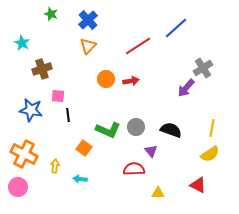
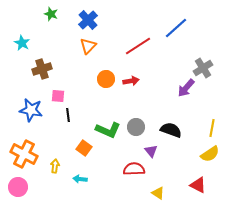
yellow triangle: rotated 32 degrees clockwise
